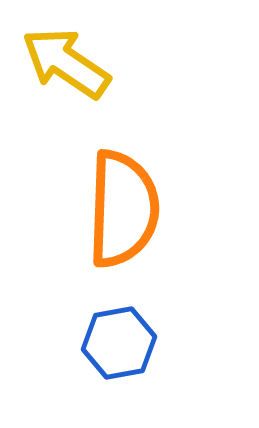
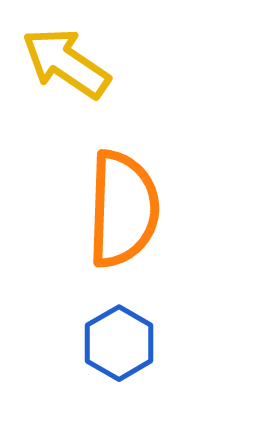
blue hexagon: rotated 20 degrees counterclockwise
